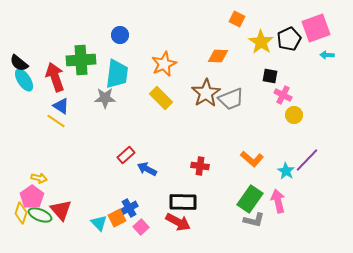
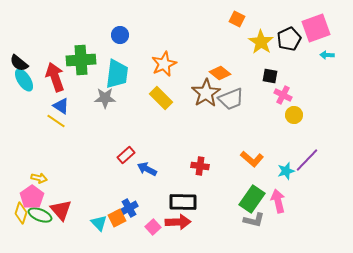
orange diamond at (218, 56): moved 2 px right, 17 px down; rotated 35 degrees clockwise
cyan star at (286, 171): rotated 24 degrees clockwise
green rectangle at (250, 199): moved 2 px right
red arrow at (178, 222): rotated 30 degrees counterclockwise
pink square at (141, 227): moved 12 px right
